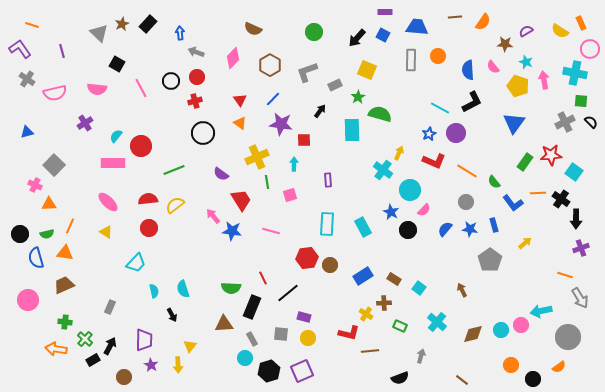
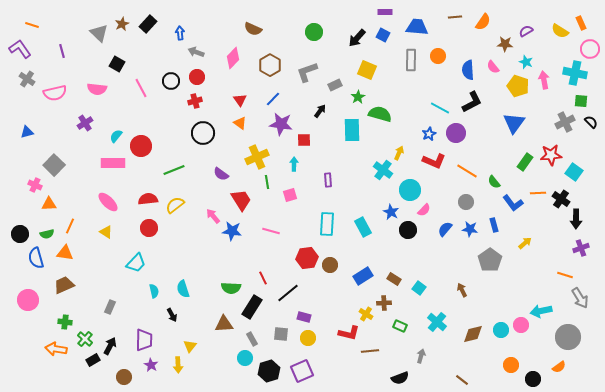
black rectangle at (252, 307): rotated 10 degrees clockwise
